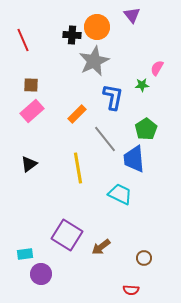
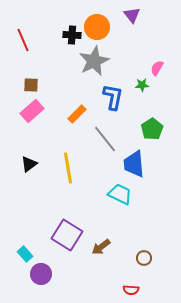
green pentagon: moved 6 px right
blue trapezoid: moved 5 px down
yellow line: moved 10 px left
cyan rectangle: rotated 56 degrees clockwise
